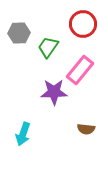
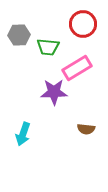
gray hexagon: moved 2 px down
green trapezoid: rotated 120 degrees counterclockwise
pink rectangle: moved 3 px left, 2 px up; rotated 20 degrees clockwise
